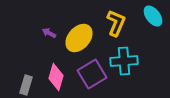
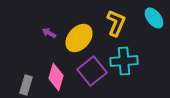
cyan ellipse: moved 1 px right, 2 px down
purple square: moved 3 px up; rotated 8 degrees counterclockwise
